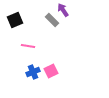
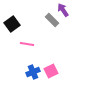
black square: moved 3 px left, 4 px down; rotated 14 degrees counterclockwise
pink line: moved 1 px left, 2 px up
